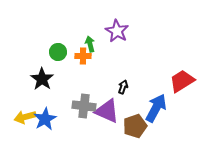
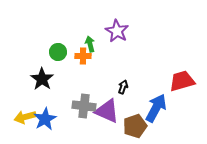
red trapezoid: rotated 16 degrees clockwise
